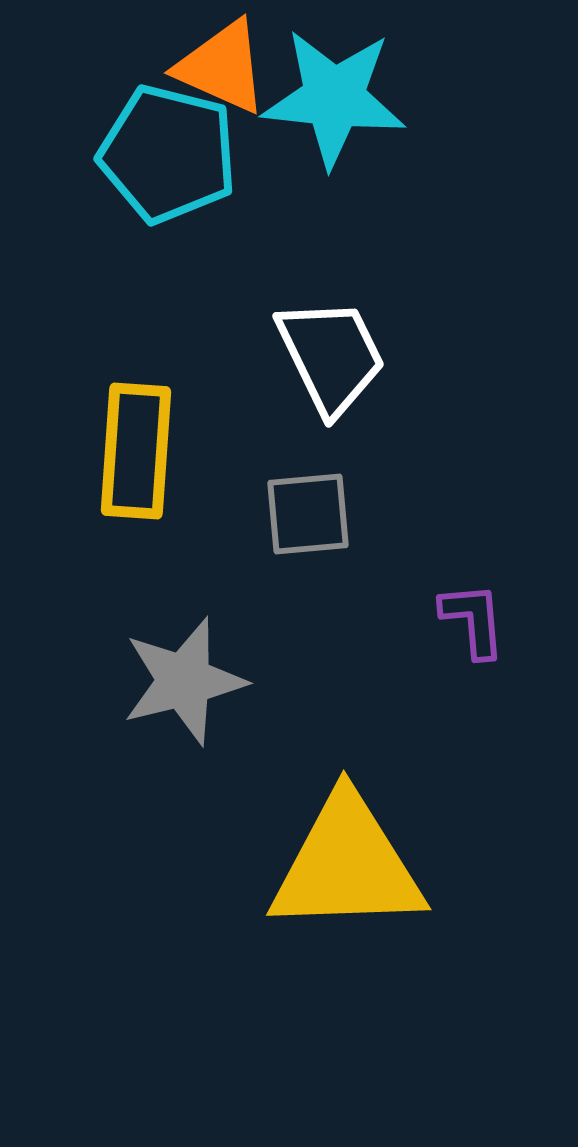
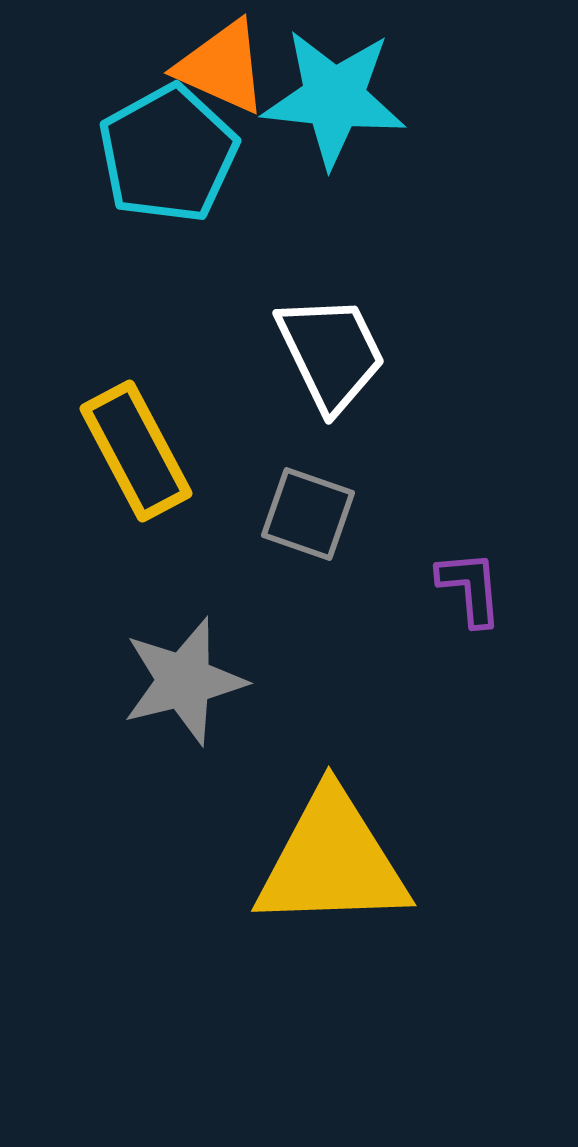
cyan pentagon: rotated 29 degrees clockwise
white trapezoid: moved 3 px up
yellow rectangle: rotated 32 degrees counterclockwise
gray square: rotated 24 degrees clockwise
purple L-shape: moved 3 px left, 32 px up
yellow triangle: moved 15 px left, 4 px up
